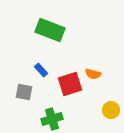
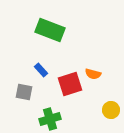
green cross: moved 2 px left
